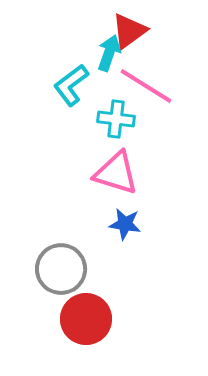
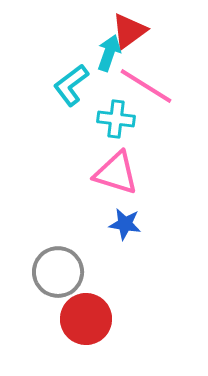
gray circle: moved 3 px left, 3 px down
